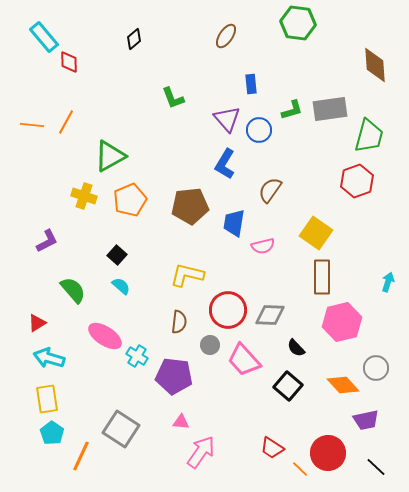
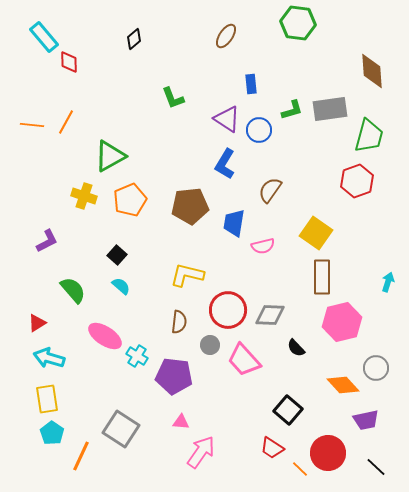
brown diamond at (375, 65): moved 3 px left, 6 px down
purple triangle at (227, 119): rotated 16 degrees counterclockwise
black square at (288, 386): moved 24 px down
